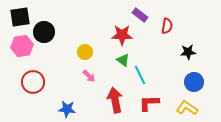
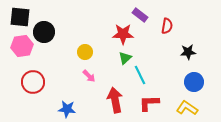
black square: rotated 15 degrees clockwise
red star: moved 1 px right, 1 px up
green triangle: moved 2 px right, 2 px up; rotated 40 degrees clockwise
